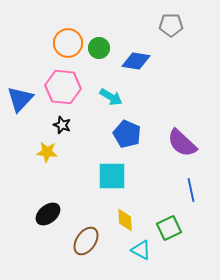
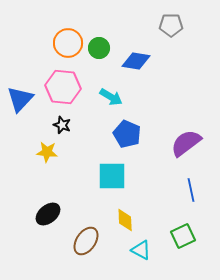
purple semicircle: moved 4 px right; rotated 100 degrees clockwise
green square: moved 14 px right, 8 px down
